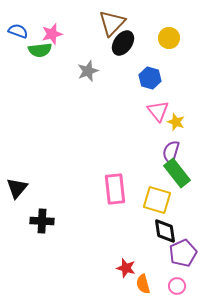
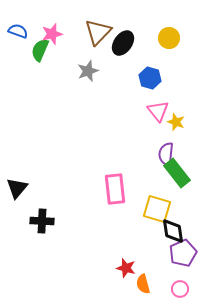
brown triangle: moved 14 px left, 9 px down
green semicircle: rotated 120 degrees clockwise
purple semicircle: moved 5 px left, 2 px down; rotated 10 degrees counterclockwise
yellow square: moved 9 px down
black diamond: moved 8 px right
pink circle: moved 3 px right, 3 px down
